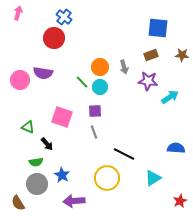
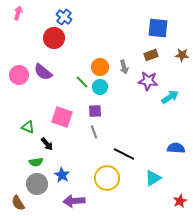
purple semicircle: moved 1 px up; rotated 30 degrees clockwise
pink circle: moved 1 px left, 5 px up
